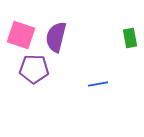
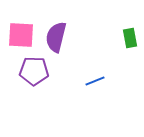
pink square: rotated 16 degrees counterclockwise
purple pentagon: moved 2 px down
blue line: moved 3 px left, 3 px up; rotated 12 degrees counterclockwise
